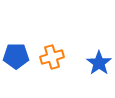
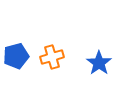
blue pentagon: rotated 15 degrees counterclockwise
